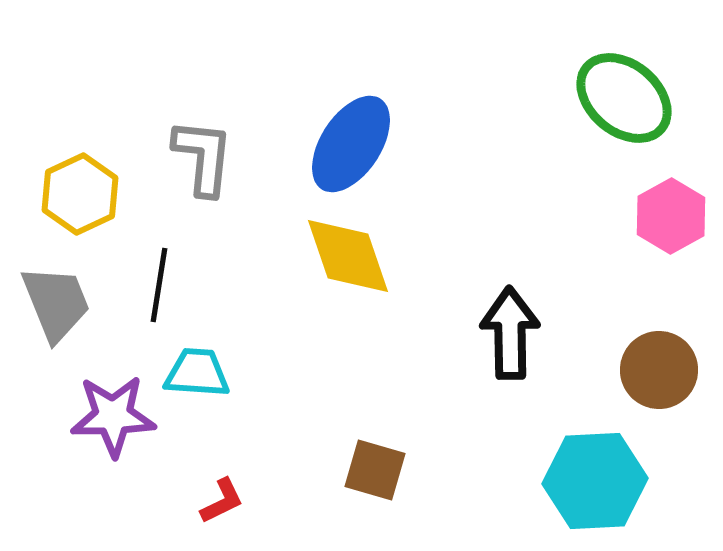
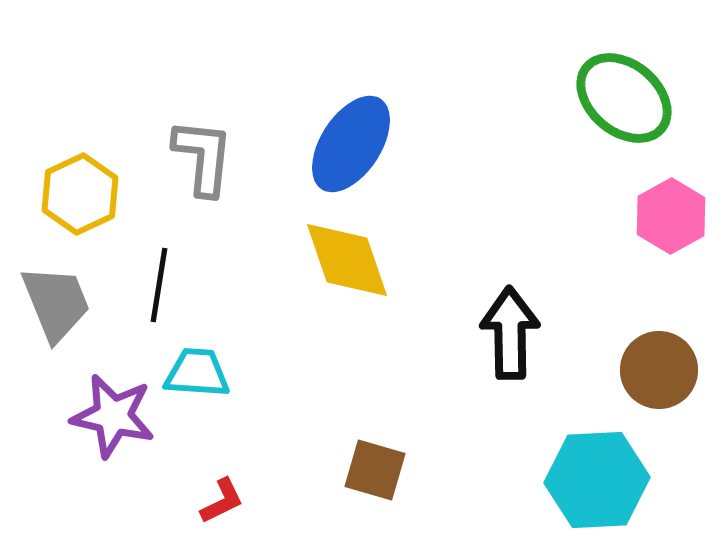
yellow diamond: moved 1 px left, 4 px down
purple star: rotated 14 degrees clockwise
cyan hexagon: moved 2 px right, 1 px up
